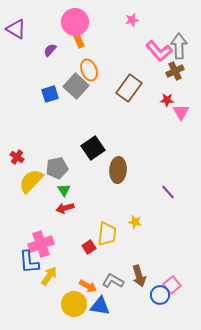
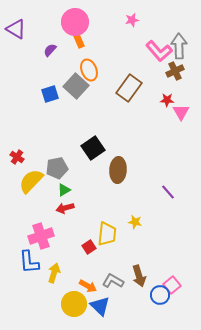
green triangle: rotated 32 degrees clockwise
pink cross: moved 8 px up
yellow arrow: moved 5 px right, 3 px up; rotated 18 degrees counterclockwise
blue triangle: rotated 35 degrees clockwise
